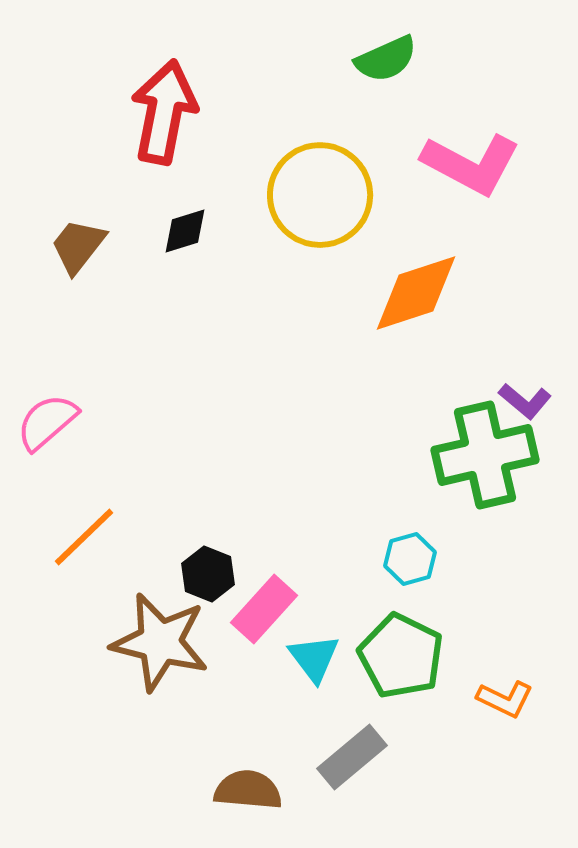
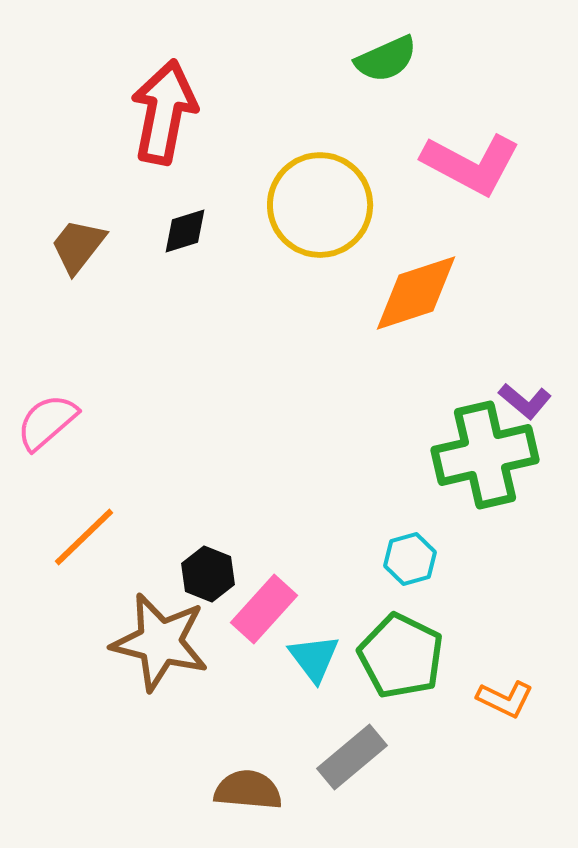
yellow circle: moved 10 px down
